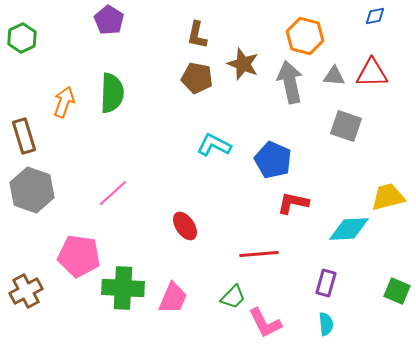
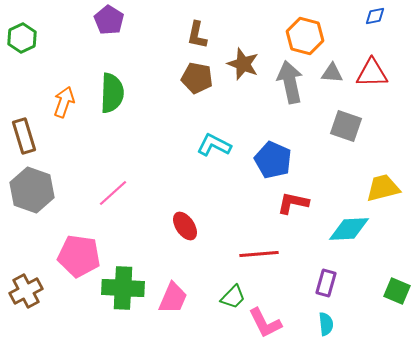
gray triangle: moved 2 px left, 3 px up
yellow trapezoid: moved 5 px left, 9 px up
